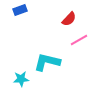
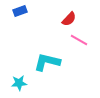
blue rectangle: moved 1 px down
pink line: rotated 60 degrees clockwise
cyan star: moved 2 px left, 4 px down
